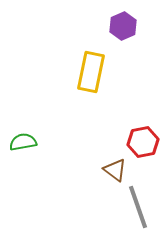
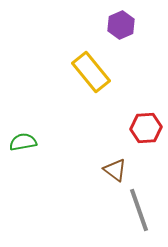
purple hexagon: moved 2 px left, 1 px up
yellow rectangle: rotated 51 degrees counterclockwise
red hexagon: moved 3 px right, 14 px up; rotated 8 degrees clockwise
gray line: moved 1 px right, 3 px down
